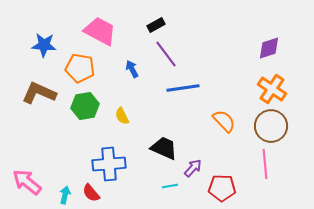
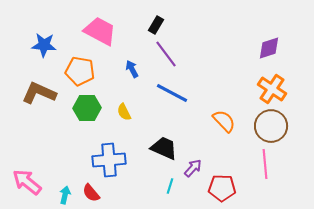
black rectangle: rotated 30 degrees counterclockwise
orange pentagon: moved 3 px down
blue line: moved 11 px left, 5 px down; rotated 36 degrees clockwise
green hexagon: moved 2 px right, 2 px down; rotated 8 degrees clockwise
yellow semicircle: moved 2 px right, 4 px up
blue cross: moved 4 px up
cyan line: rotated 63 degrees counterclockwise
